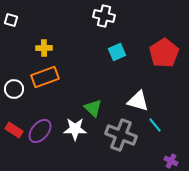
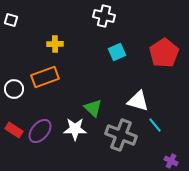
yellow cross: moved 11 px right, 4 px up
